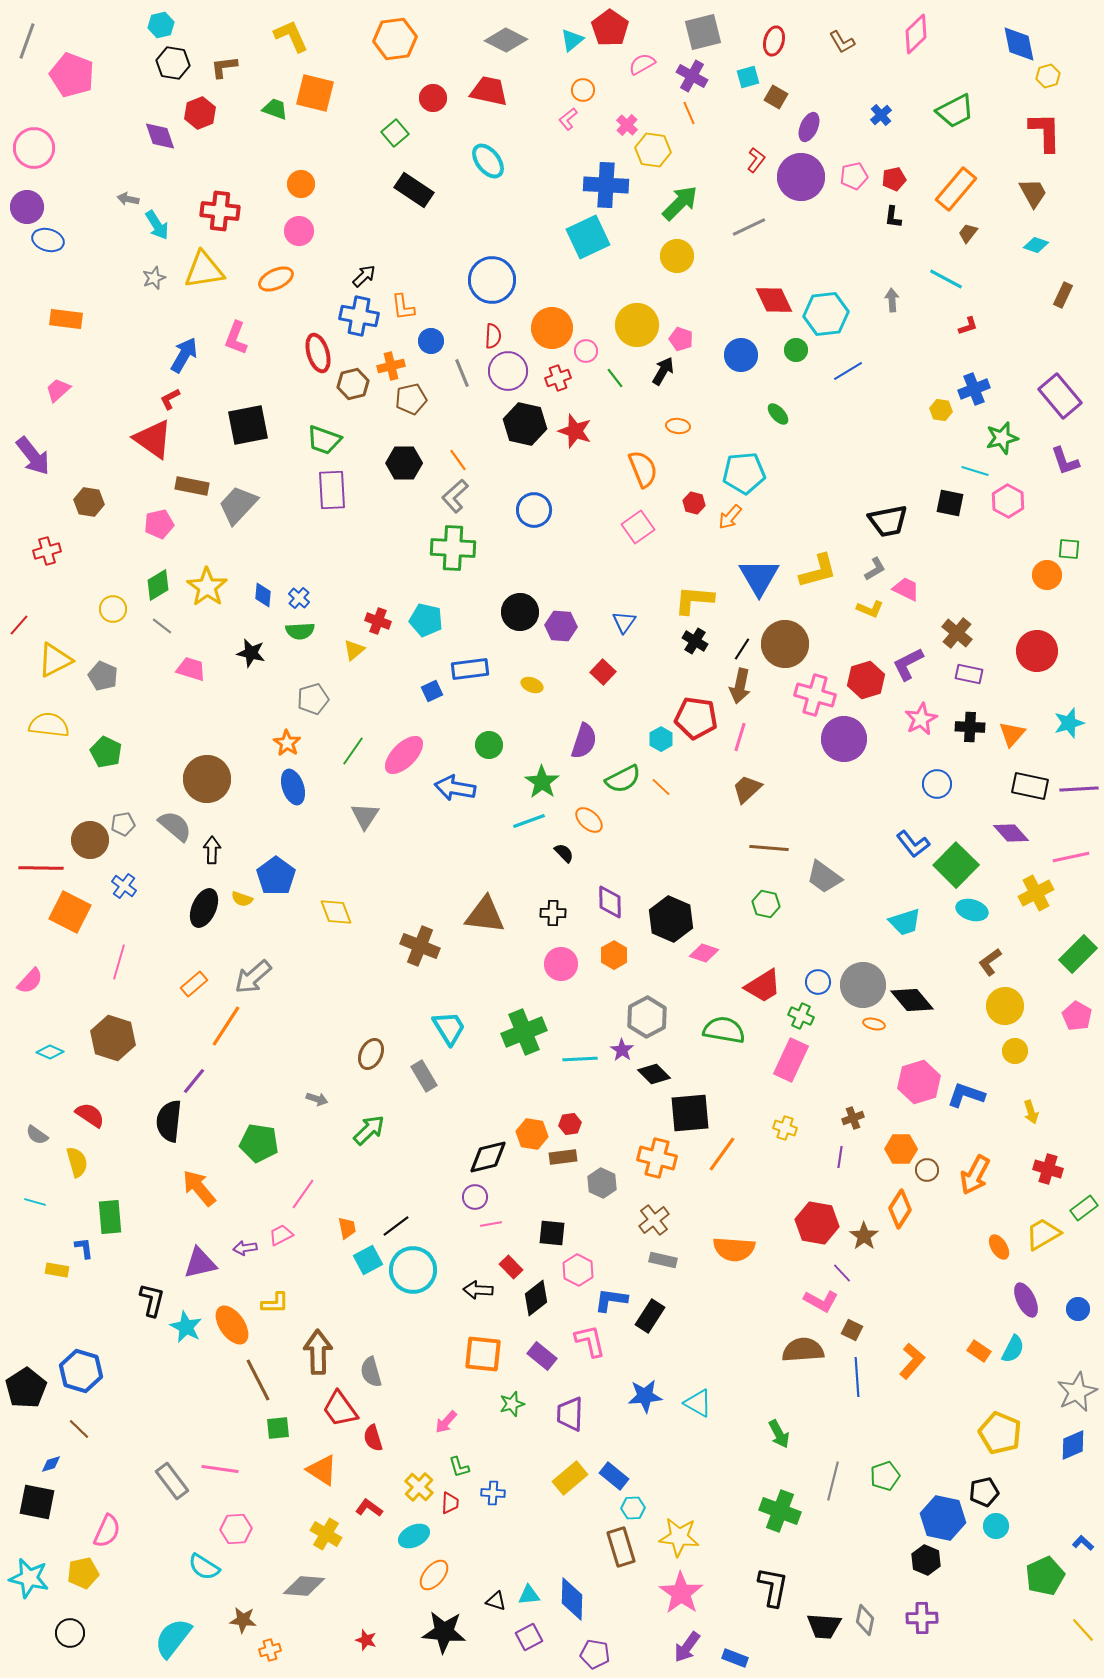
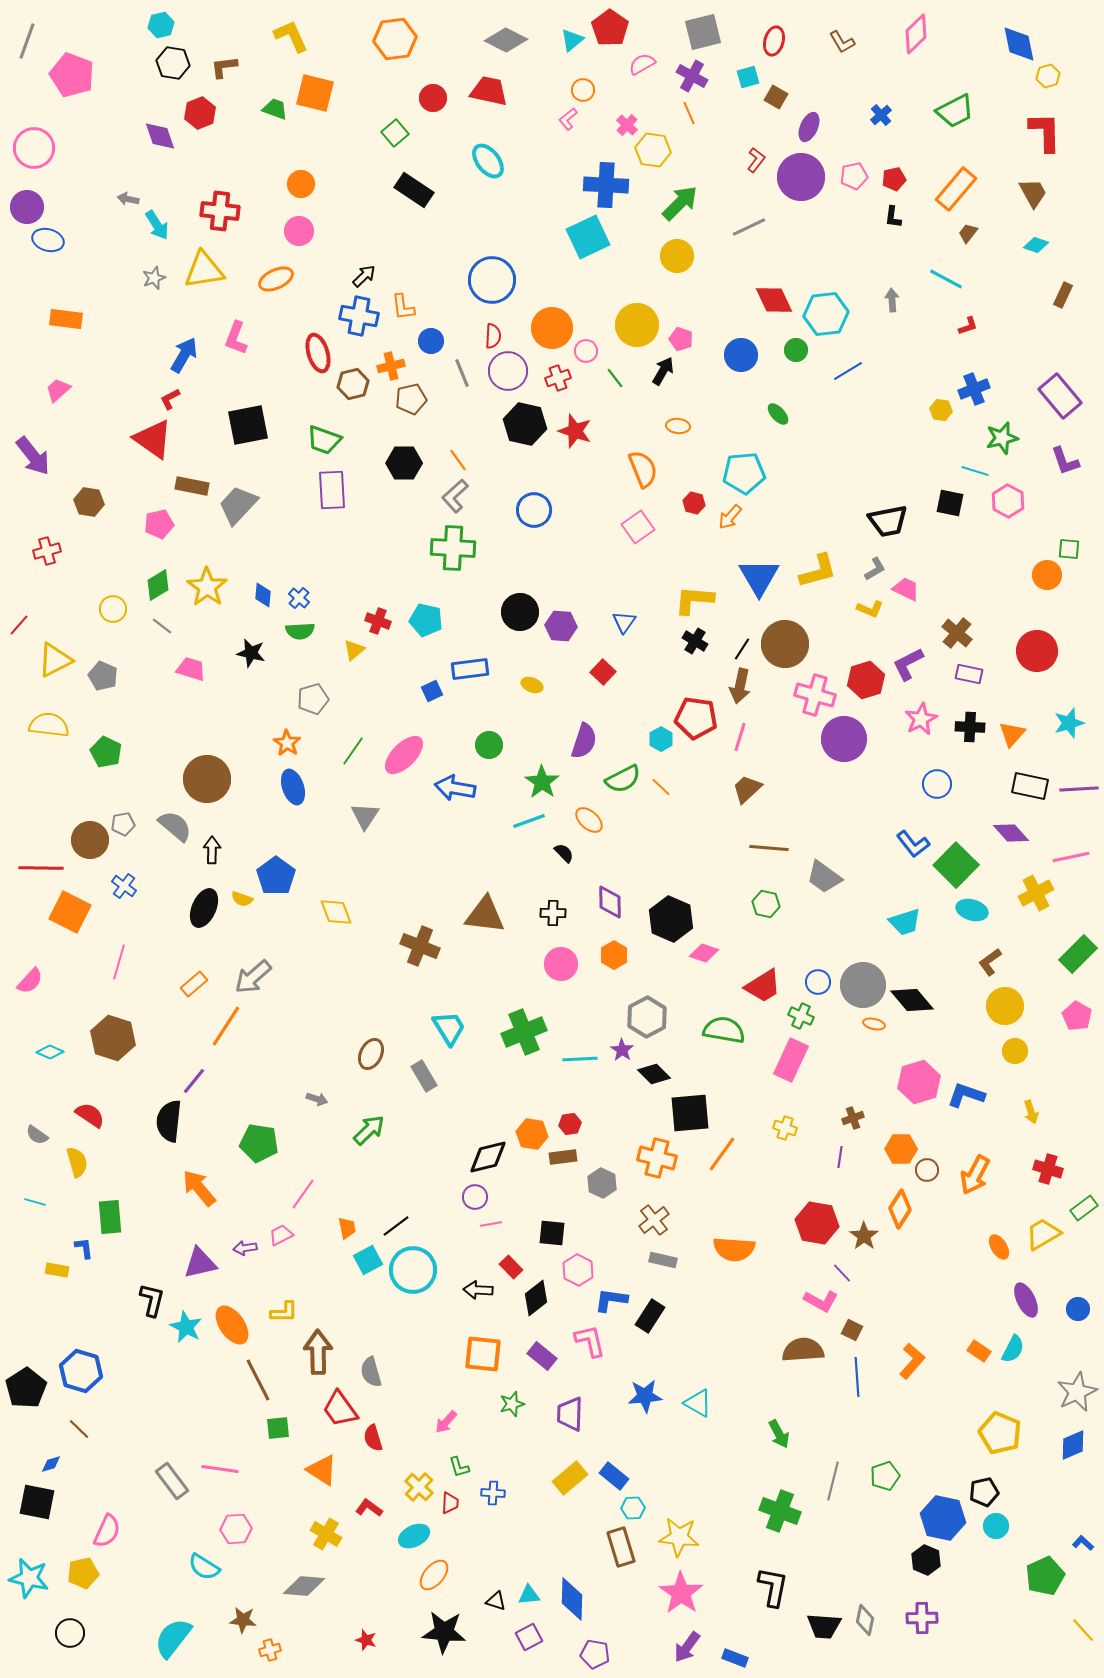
yellow L-shape at (275, 1303): moved 9 px right, 9 px down
